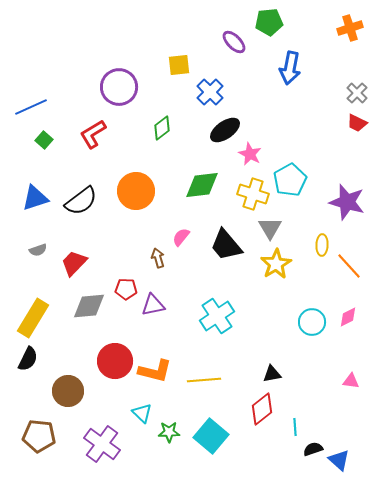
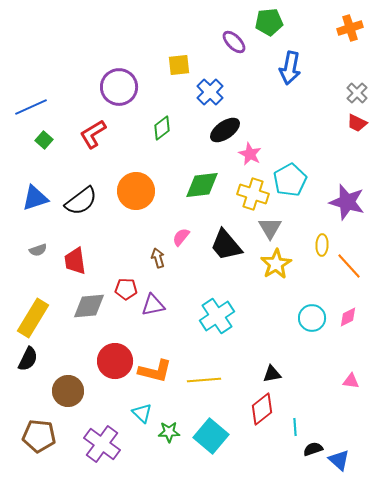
red trapezoid at (74, 263): moved 1 px right, 2 px up; rotated 52 degrees counterclockwise
cyan circle at (312, 322): moved 4 px up
